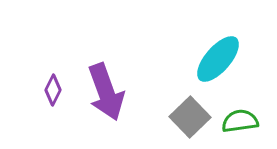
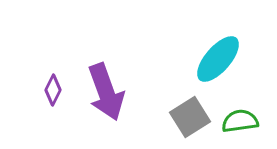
gray square: rotated 12 degrees clockwise
